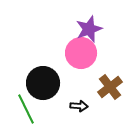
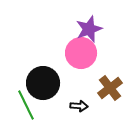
brown cross: moved 1 px down
green line: moved 4 px up
